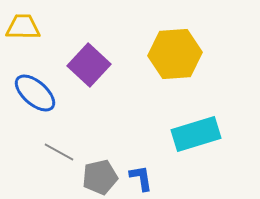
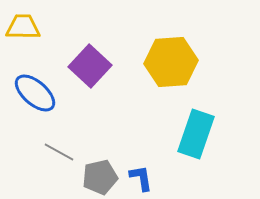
yellow hexagon: moved 4 px left, 8 px down
purple square: moved 1 px right, 1 px down
cyan rectangle: rotated 54 degrees counterclockwise
